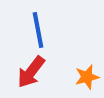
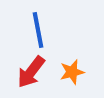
orange star: moved 15 px left, 5 px up
